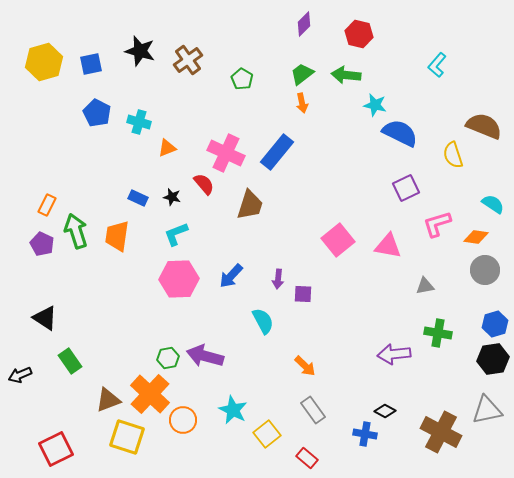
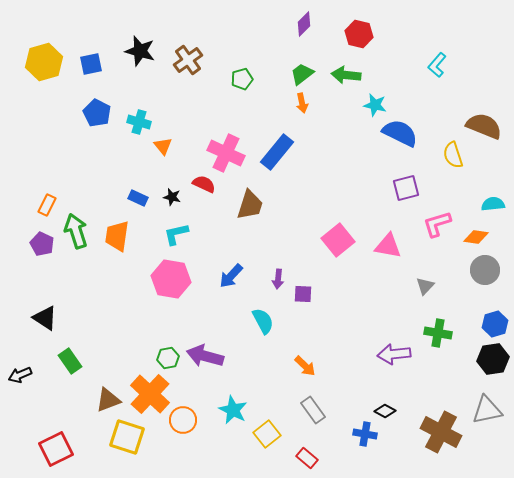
green pentagon at (242, 79): rotated 25 degrees clockwise
orange triangle at (167, 148): moved 4 px left, 2 px up; rotated 48 degrees counterclockwise
red semicircle at (204, 184): rotated 25 degrees counterclockwise
purple square at (406, 188): rotated 12 degrees clockwise
cyan semicircle at (493, 204): rotated 40 degrees counterclockwise
cyan L-shape at (176, 234): rotated 8 degrees clockwise
pink hexagon at (179, 279): moved 8 px left; rotated 12 degrees clockwise
gray triangle at (425, 286): rotated 36 degrees counterclockwise
